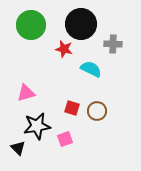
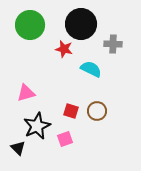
green circle: moved 1 px left
red square: moved 1 px left, 3 px down
black star: rotated 16 degrees counterclockwise
